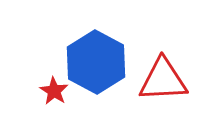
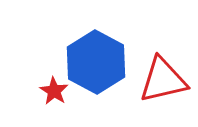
red triangle: rotated 10 degrees counterclockwise
